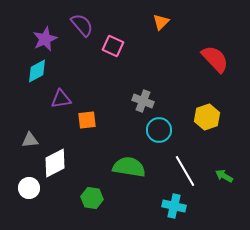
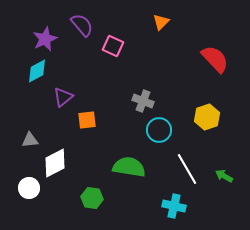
purple triangle: moved 2 px right, 2 px up; rotated 30 degrees counterclockwise
white line: moved 2 px right, 2 px up
